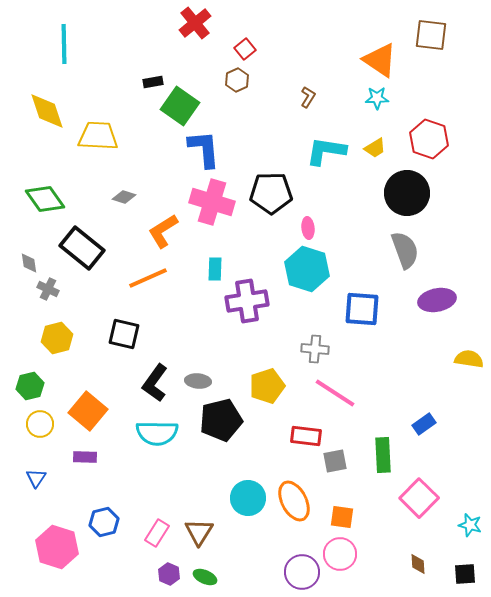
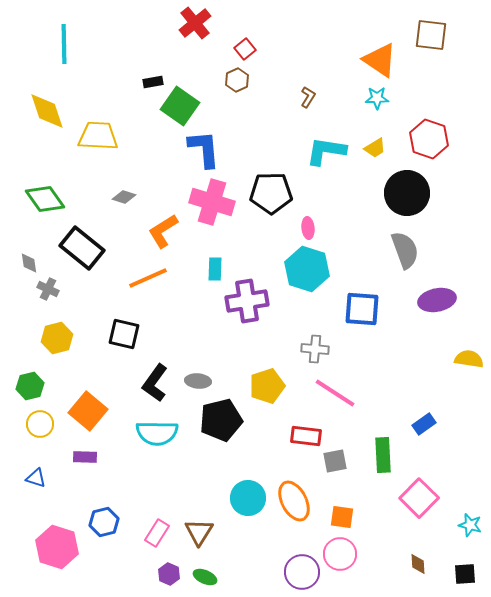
blue triangle at (36, 478): rotated 45 degrees counterclockwise
